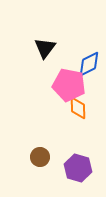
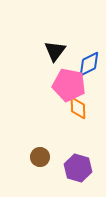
black triangle: moved 10 px right, 3 px down
